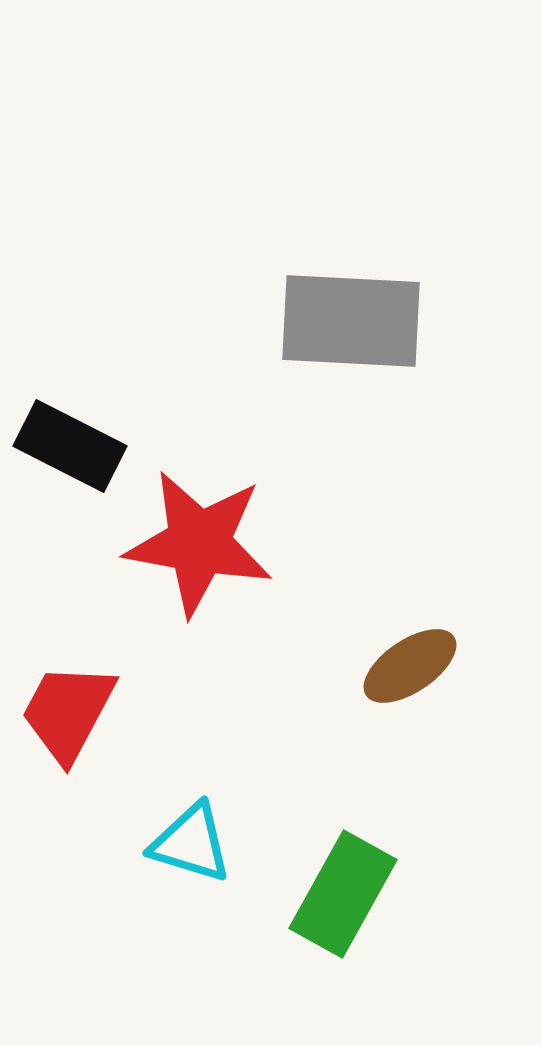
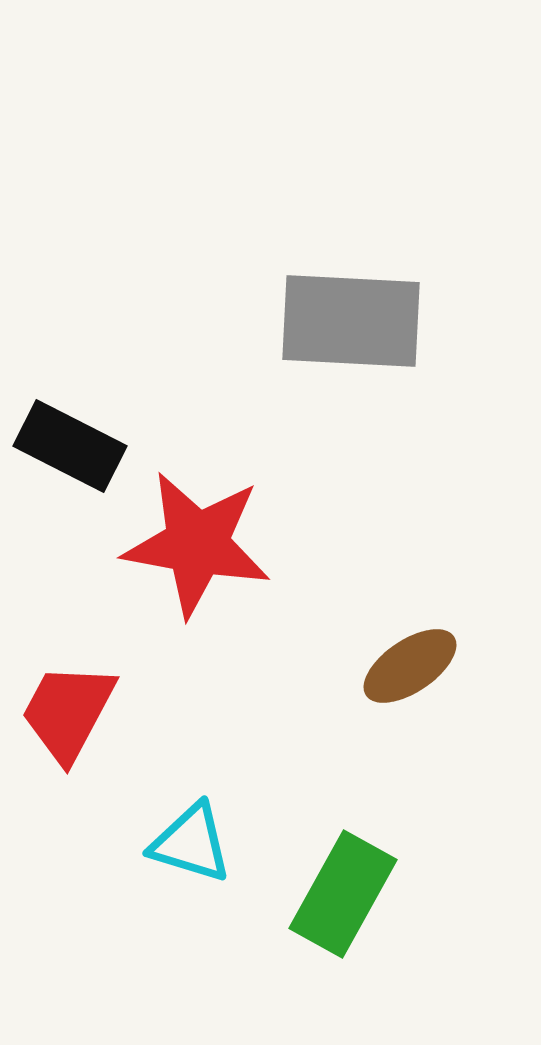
red star: moved 2 px left, 1 px down
